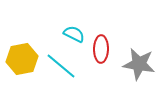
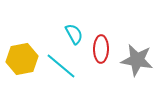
cyan semicircle: rotated 35 degrees clockwise
gray star: moved 2 px left, 4 px up
